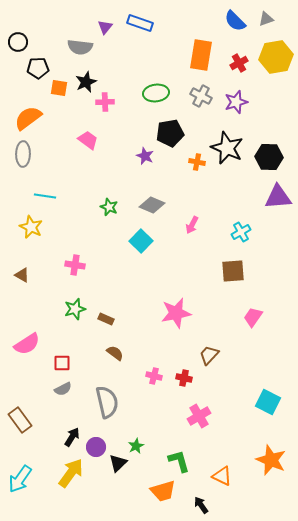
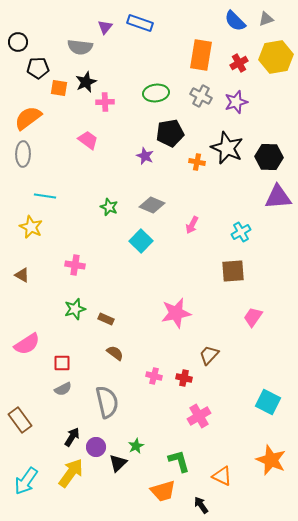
cyan arrow at (20, 479): moved 6 px right, 2 px down
